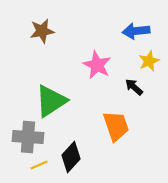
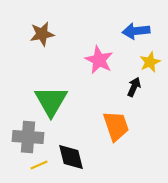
brown star: moved 3 px down
yellow star: moved 1 px right, 1 px down
pink star: moved 2 px right, 5 px up
black arrow: rotated 72 degrees clockwise
green triangle: rotated 27 degrees counterclockwise
black diamond: rotated 56 degrees counterclockwise
